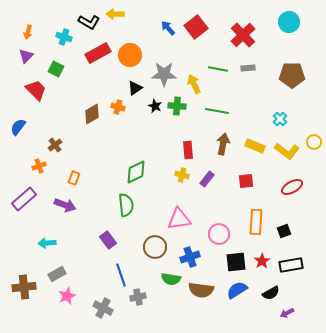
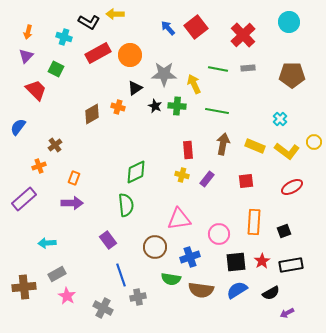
purple arrow at (65, 205): moved 7 px right, 2 px up; rotated 20 degrees counterclockwise
orange rectangle at (256, 222): moved 2 px left
pink star at (67, 296): rotated 18 degrees counterclockwise
